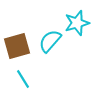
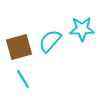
cyan star: moved 5 px right, 6 px down; rotated 15 degrees clockwise
brown square: moved 2 px right, 1 px down
